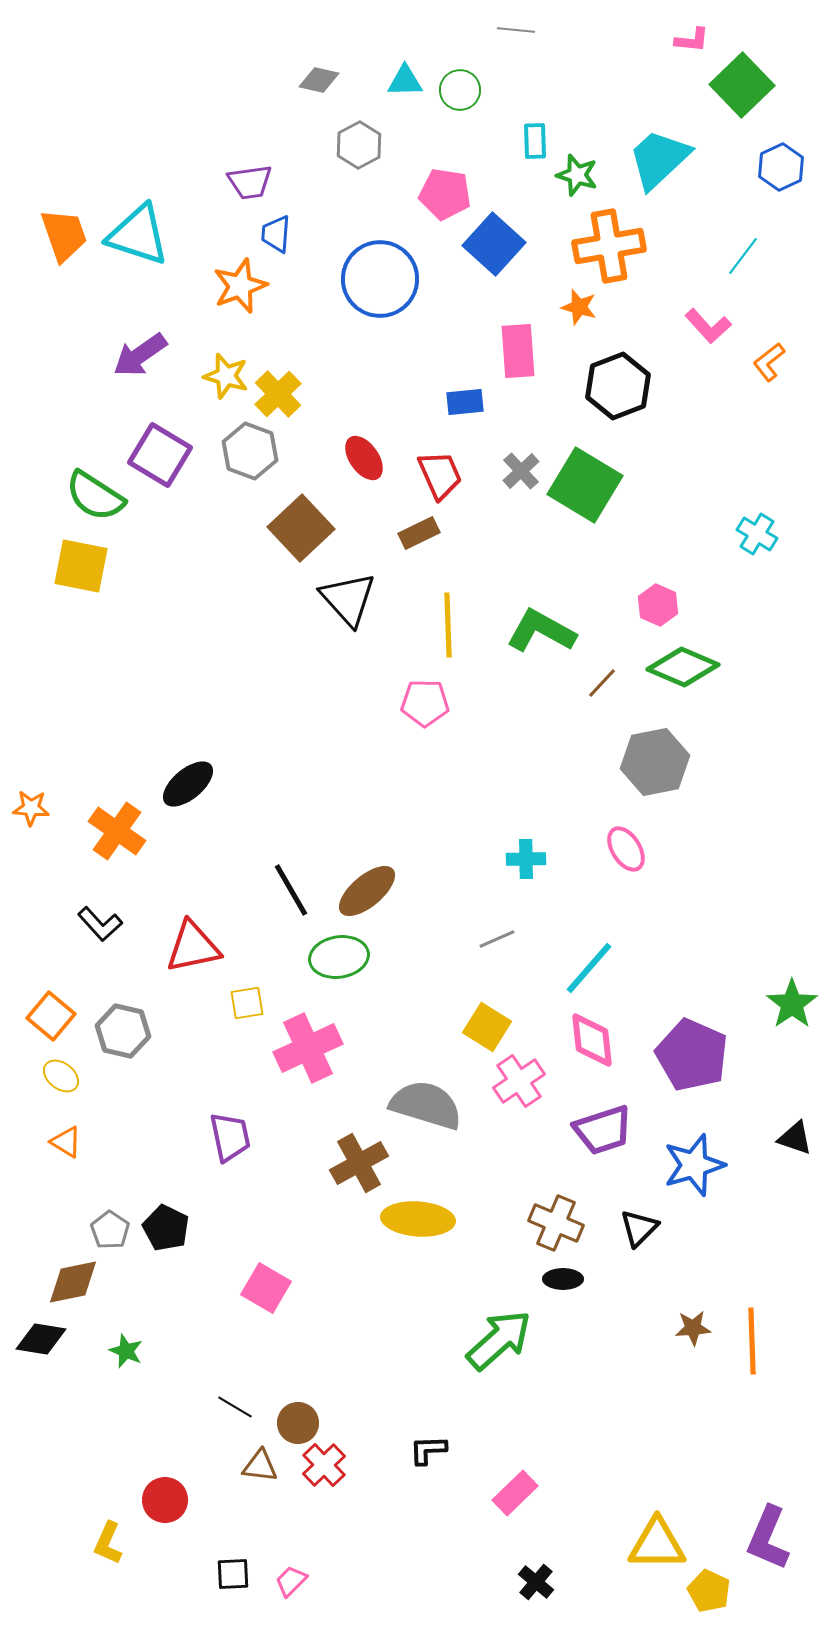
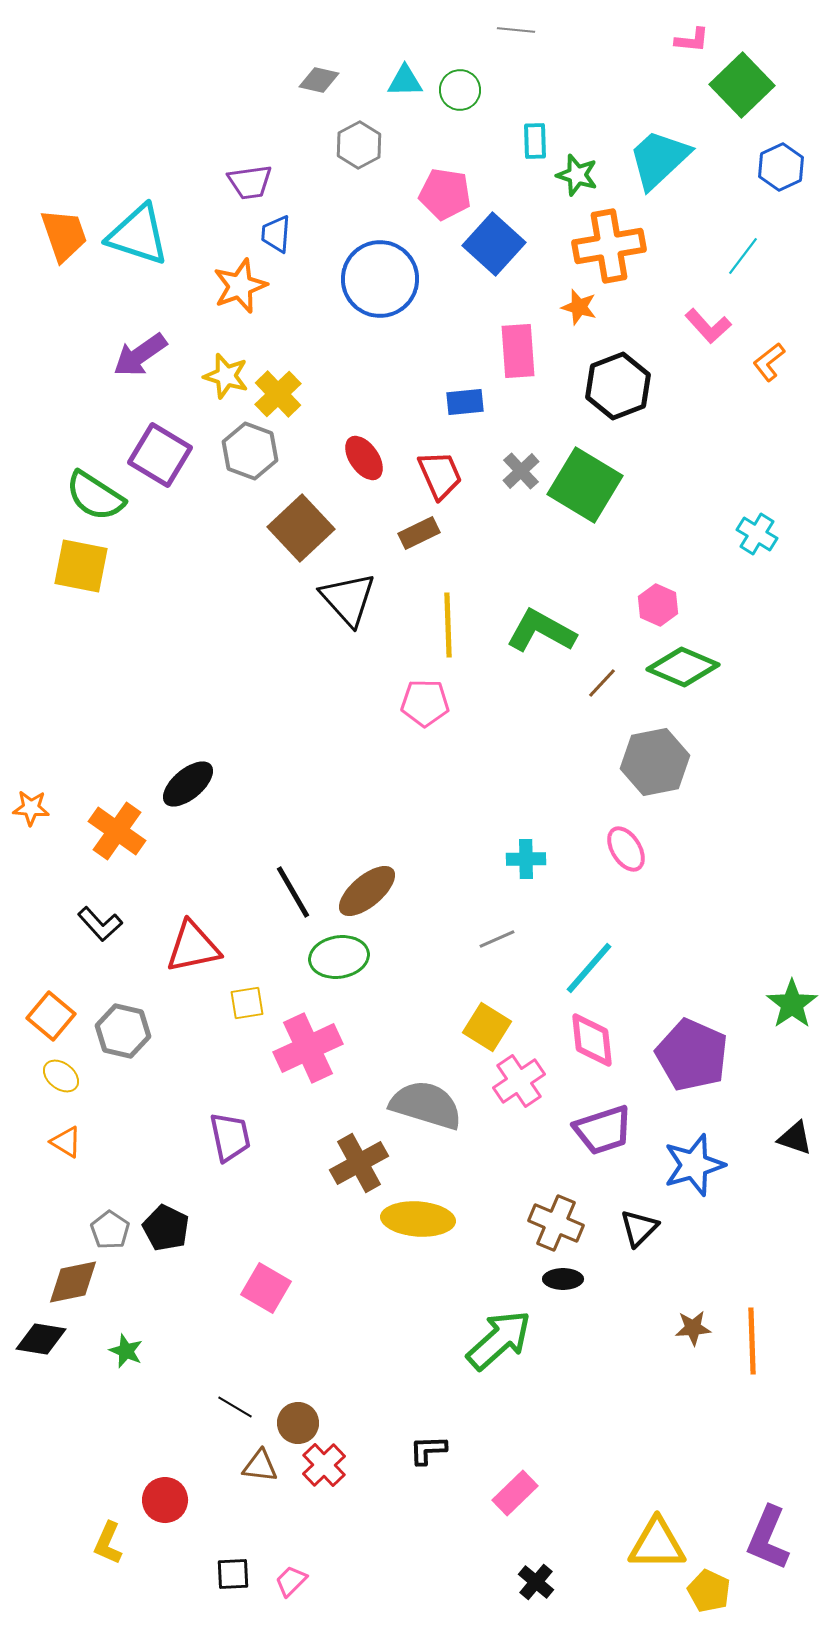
black line at (291, 890): moved 2 px right, 2 px down
